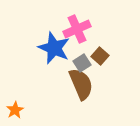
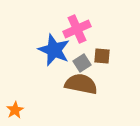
blue star: moved 2 px down
brown square: moved 2 px right; rotated 36 degrees counterclockwise
brown semicircle: rotated 56 degrees counterclockwise
